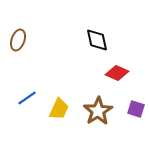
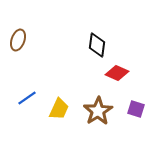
black diamond: moved 5 px down; rotated 20 degrees clockwise
